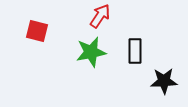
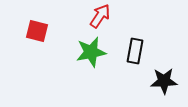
black rectangle: rotated 10 degrees clockwise
